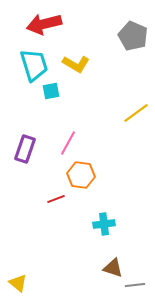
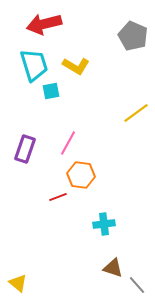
yellow L-shape: moved 2 px down
red line: moved 2 px right, 2 px up
gray line: moved 2 px right; rotated 54 degrees clockwise
